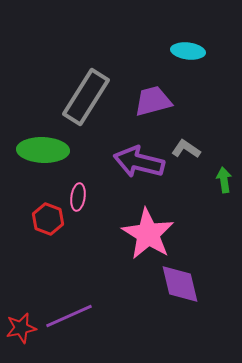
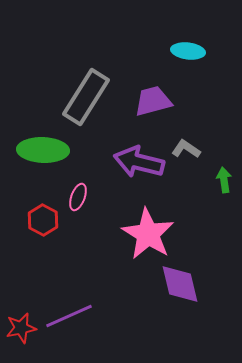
pink ellipse: rotated 12 degrees clockwise
red hexagon: moved 5 px left, 1 px down; rotated 8 degrees clockwise
